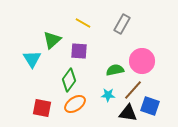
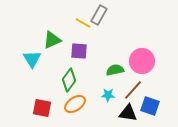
gray rectangle: moved 23 px left, 9 px up
green triangle: rotated 18 degrees clockwise
